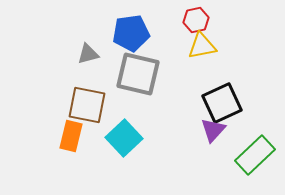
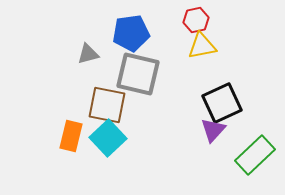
brown square: moved 20 px right
cyan square: moved 16 px left
